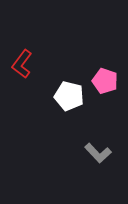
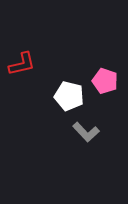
red L-shape: rotated 140 degrees counterclockwise
gray L-shape: moved 12 px left, 21 px up
